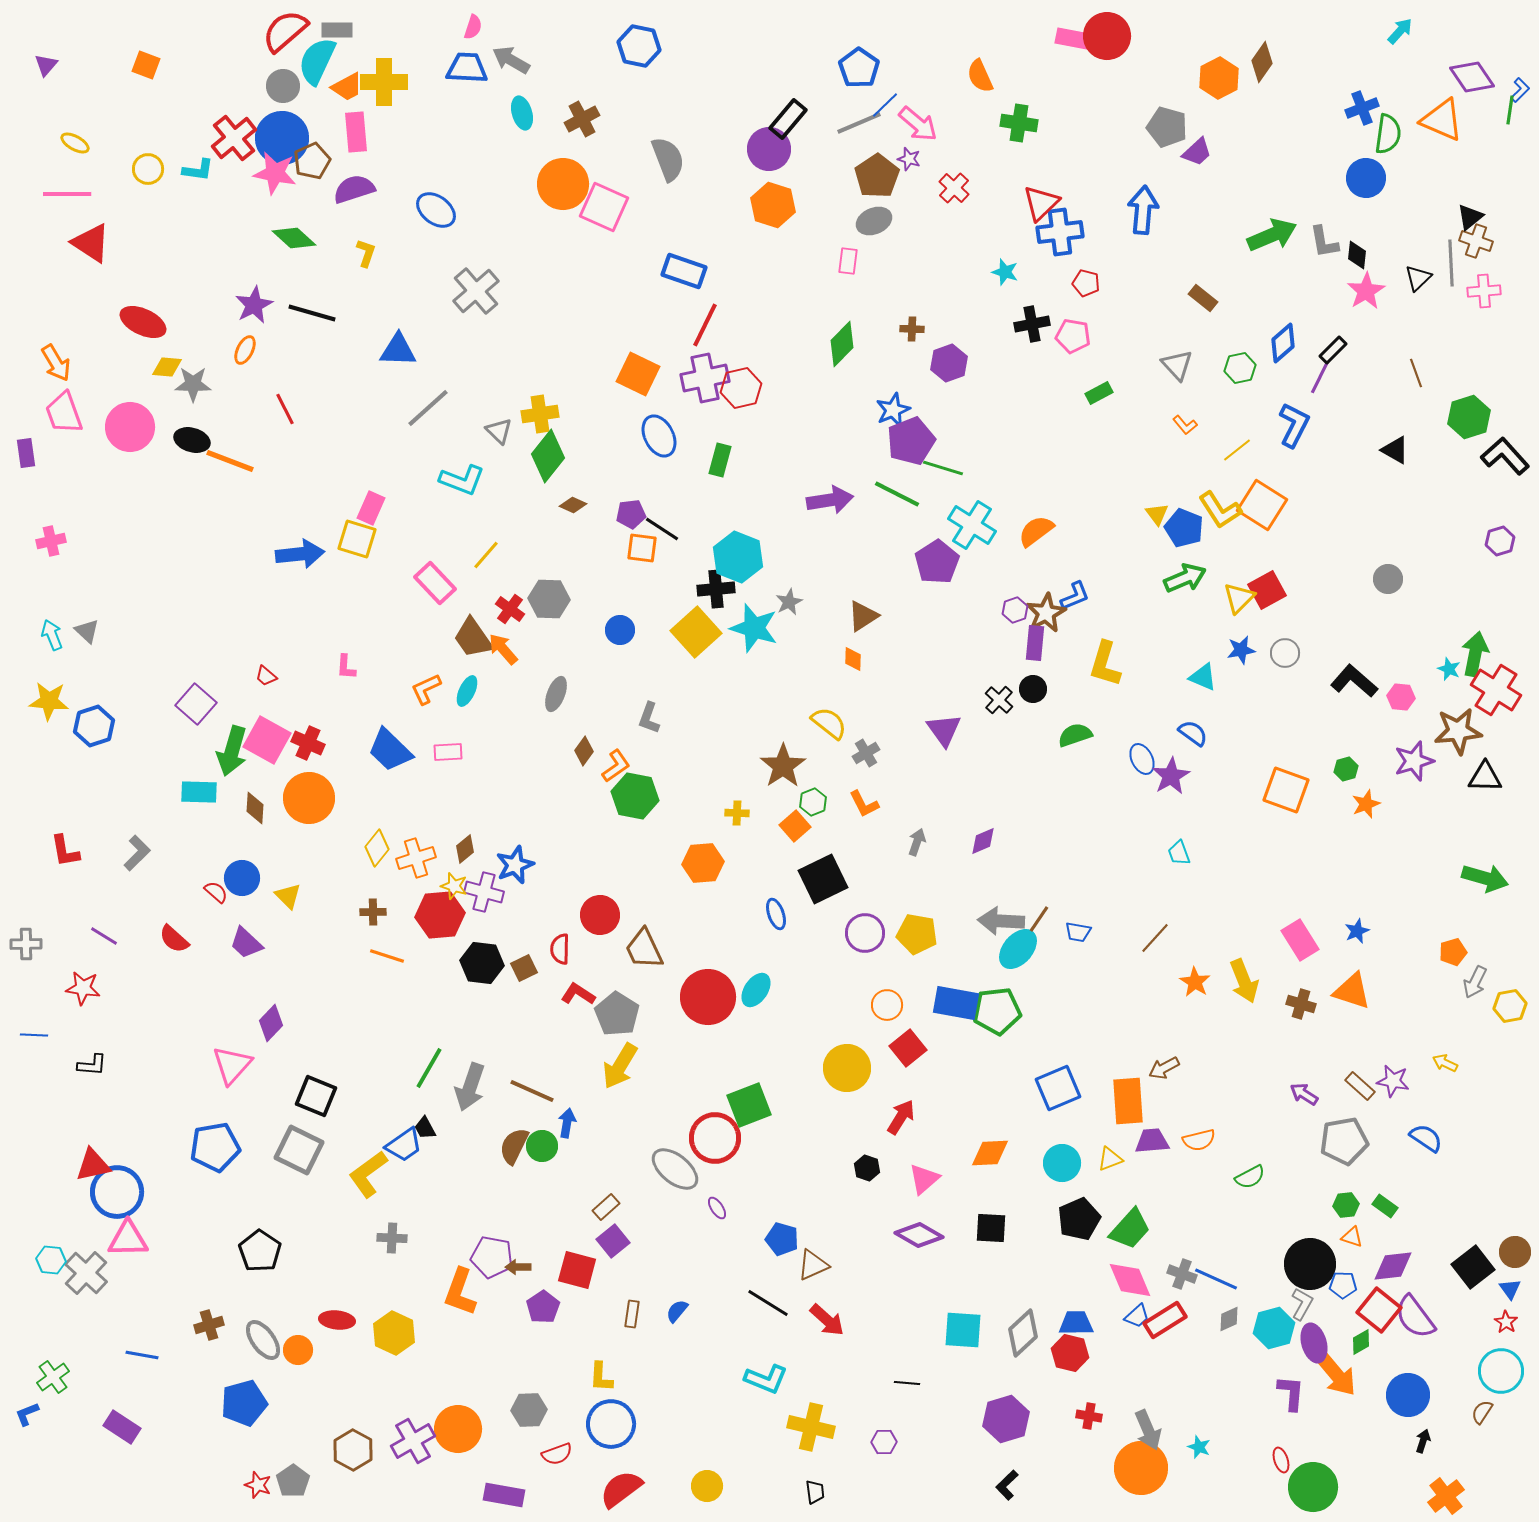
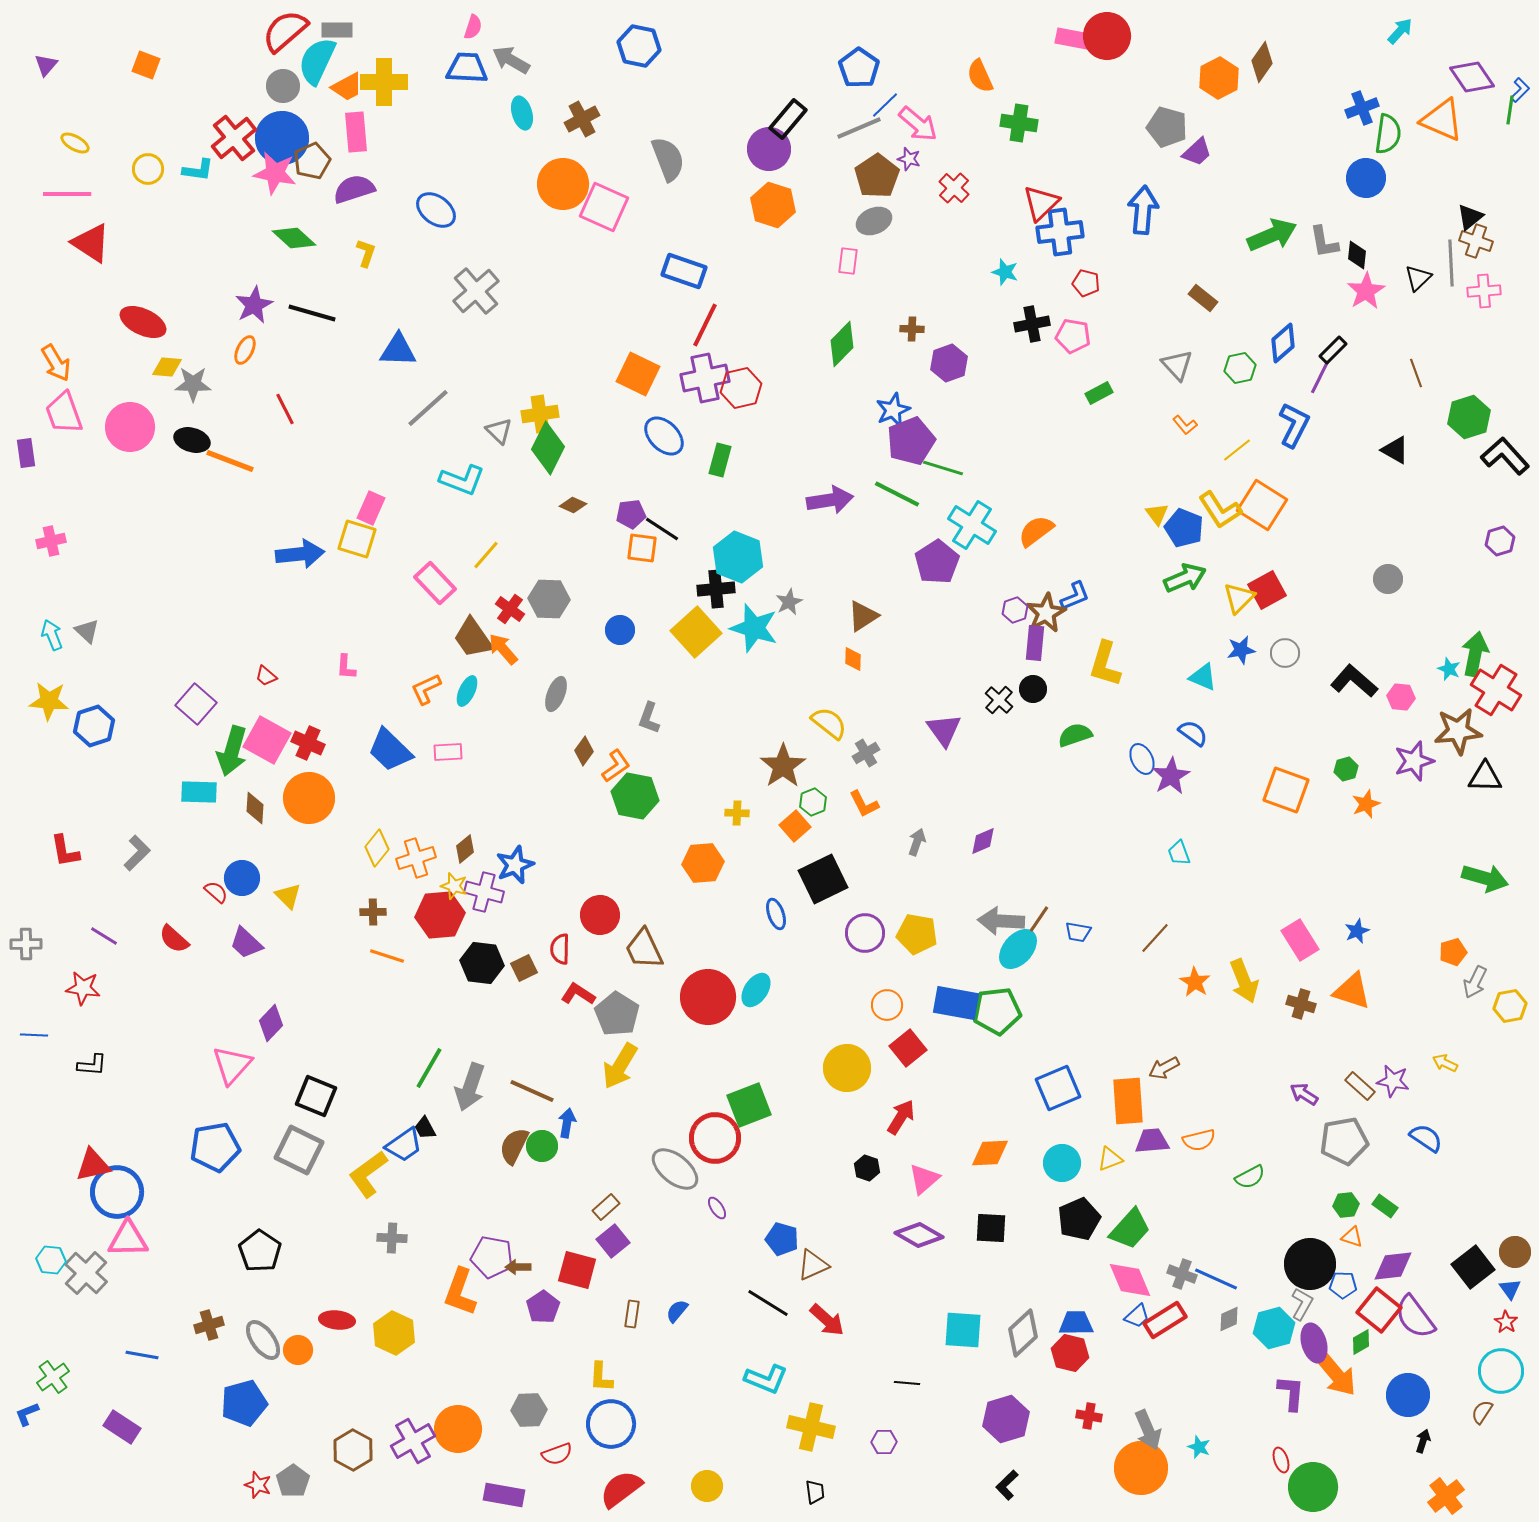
gray line at (859, 123): moved 5 px down
blue ellipse at (659, 436): moved 5 px right; rotated 18 degrees counterclockwise
green diamond at (548, 456): moved 8 px up; rotated 12 degrees counterclockwise
